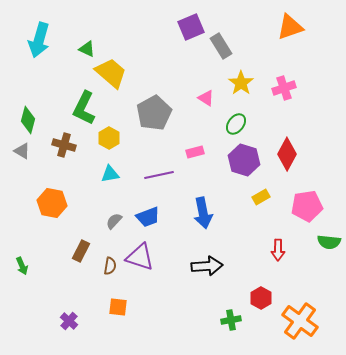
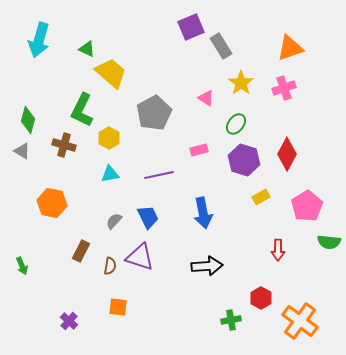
orange triangle: moved 21 px down
green L-shape: moved 2 px left, 2 px down
pink rectangle: moved 4 px right, 2 px up
pink pentagon: rotated 24 degrees counterclockwise
blue trapezoid: rotated 95 degrees counterclockwise
